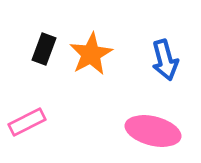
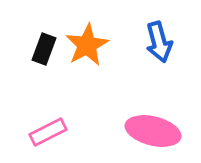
orange star: moved 4 px left, 9 px up
blue arrow: moved 6 px left, 18 px up
pink rectangle: moved 21 px right, 10 px down
